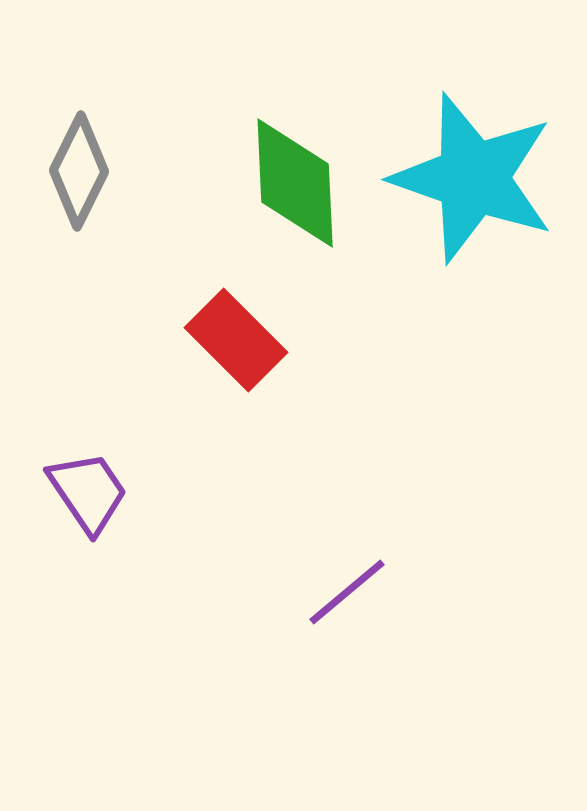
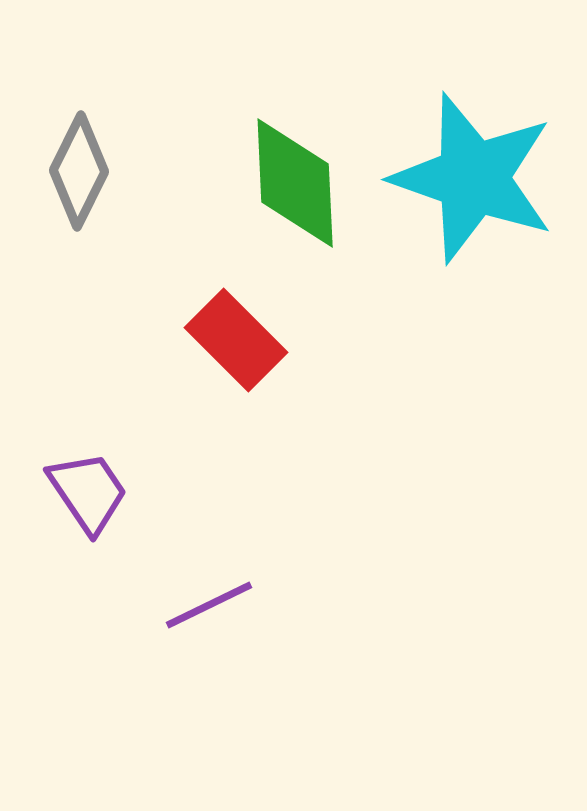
purple line: moved 138 px left, 13 px down; rotated 14 degrees clockwise
